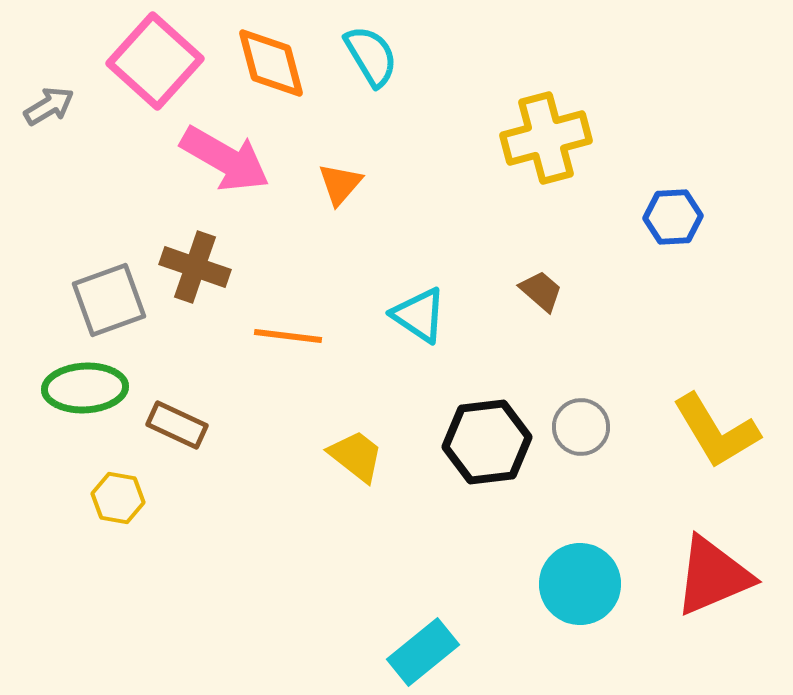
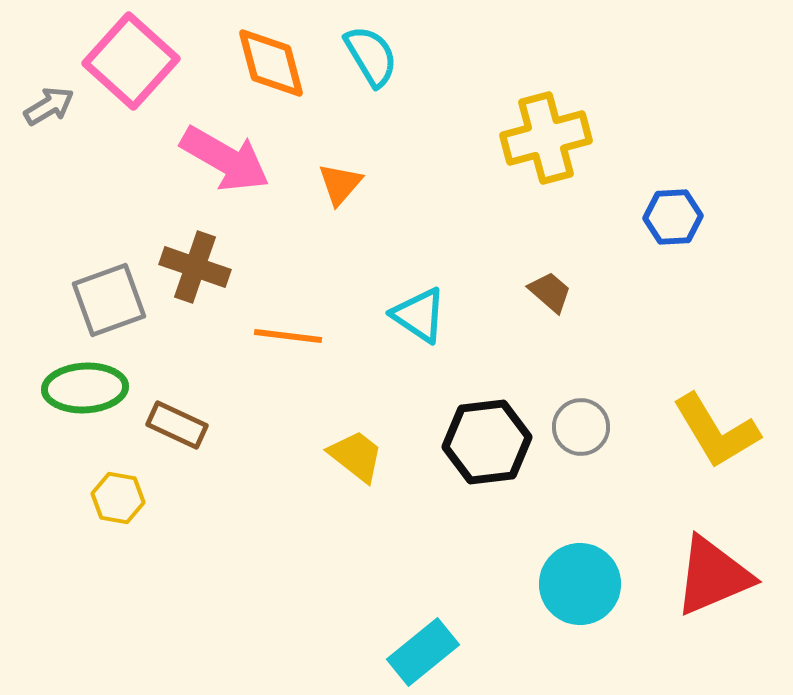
pink square: moved 24 px left
brown trapezoid: moved 9 px right, 1 px down
